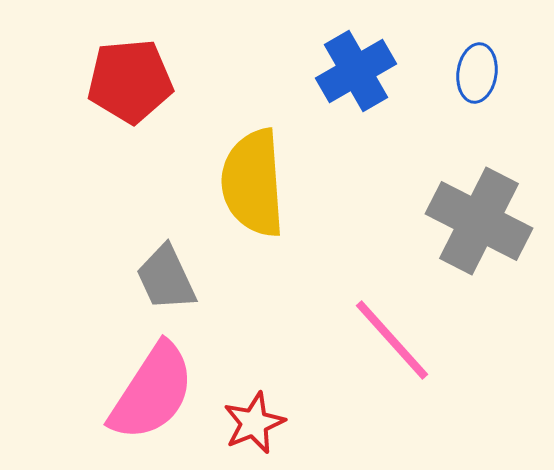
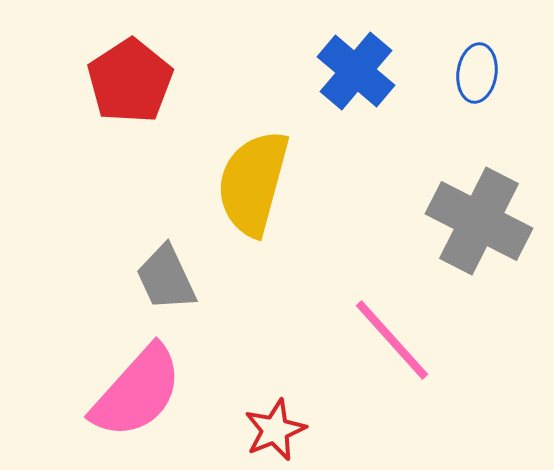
blue cross: rotated 20 degrees counterclockwise
red pentagon: rotated 28 degrees counterclockwise
yellow semicircle: rotated 19 degrees clockwise
pink semicircle: moved 15 px left; rotated 9 degrees clockwise
red star: moved 21 px right, 7 px down
